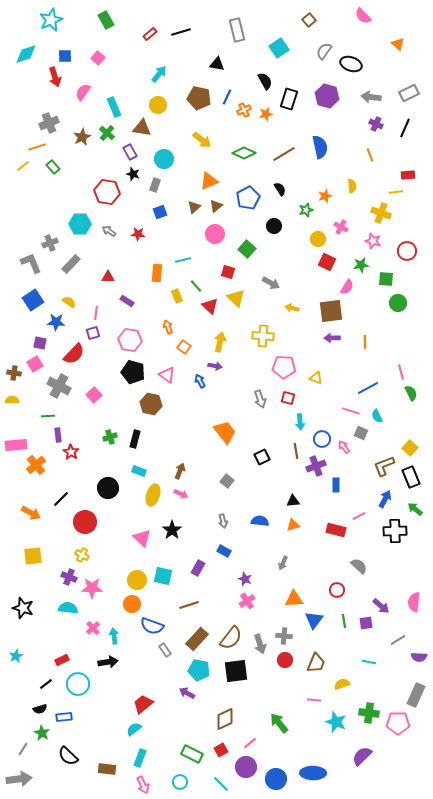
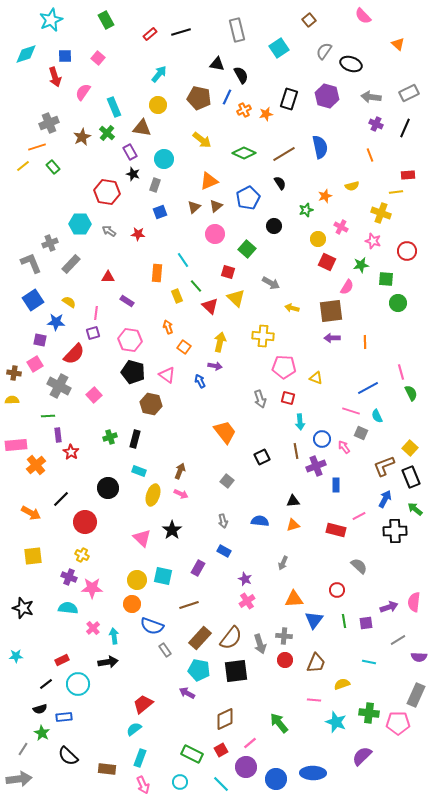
black semicircle at (265, 81): moved 24 px left, 6 px up
yellow semicircle at (352, 186): rotated 80 degrees clockwise
black semicircle at (280, 189): moved 6 px up
cyan line at (183, 260): rotated 70 degrees clockwise
purple square at (40, 343): moved 3 px up
purple arrow at (381, 606): moved 8 px right, 1 px down; rotated 60 degrees counterclockwise
brown rectangle at (197, 639): moved 3 px right, 1 px up
cyan star at (16, 656): rotated 24 degrees clockwise
